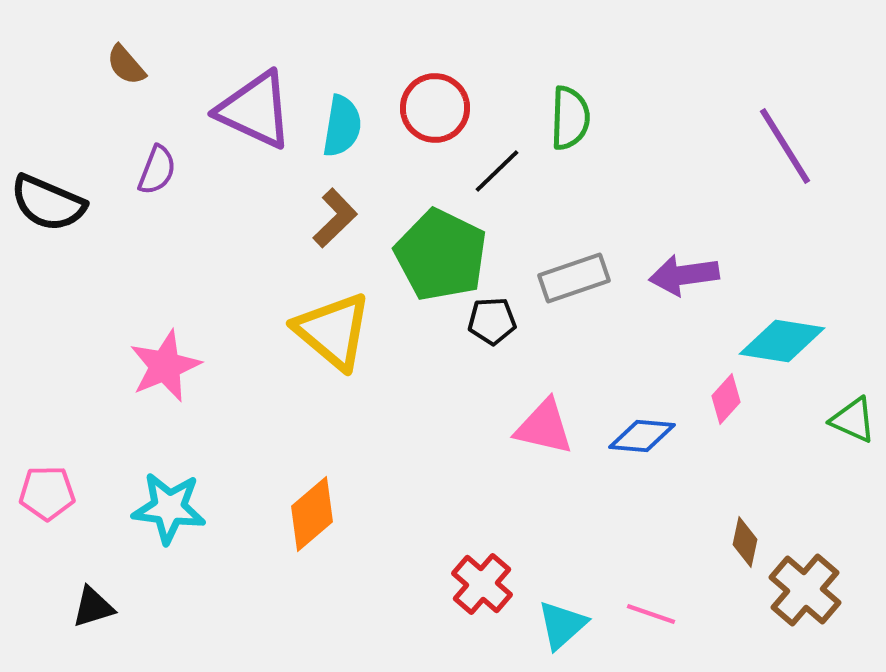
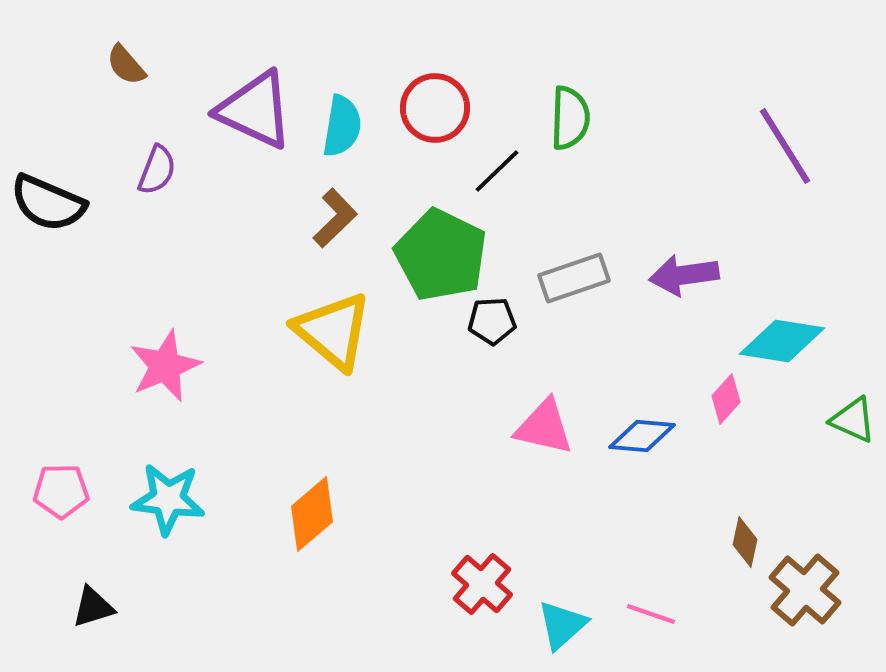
pink pentagon: moved 14 px right, 2 px up
cyan star: moved 1 px left, 9 px up
